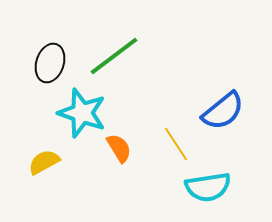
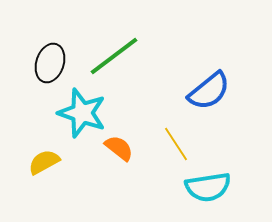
blue semicircle: moved 14 px left, 20 px up
orange semicircle: rotated 20 degrees counterclockwise
